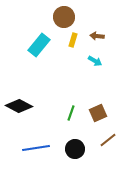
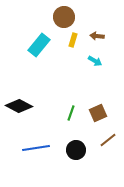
black circle: moved 1 px right, 1 px down
